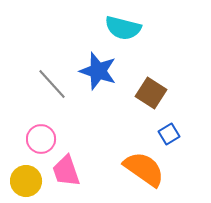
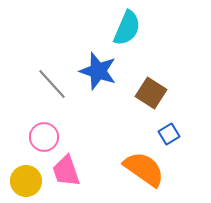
cyan semicircle: moved 4 px right; rotated 81 degrees counterclockwise
pink circle: moved 3 px right, 2 px up
